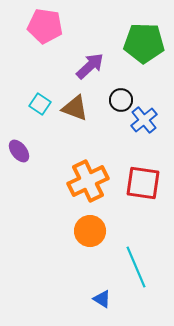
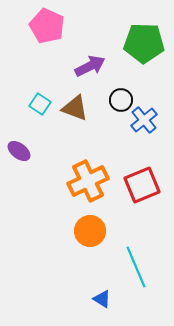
pink pentagon: moved 2 px right; rotated 16 degrees clockwise
purple arrow: rotated 16 degrees clockwise
purple ellipse: rotated 15 degrees counterclockwise
red square: moved 1 px left, 2 px down; rotated 30 degrees counterclockwise
